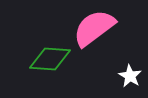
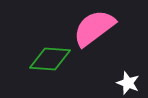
white star: moved 2 px left, 7 px down; rotated 10 degrees counterclockwise
